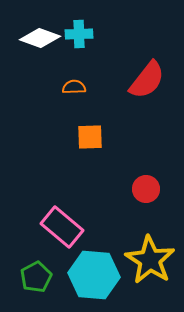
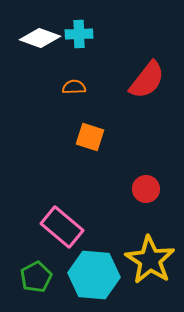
orange square: rotated 20 degrees clockwise
